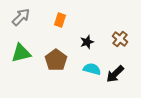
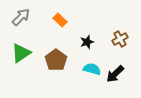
orange rectangle: rotated 64 degrees counterclockwise
brown cross: rotated 21 degrees clockwise
green triangle: rotated 20 degrees counterclockwise
